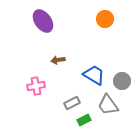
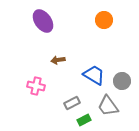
orange circle: moved 1 px left, 1 px down
pink cross: rotated 24 degrees clockwise
gray trapezoid: moved 1 px down
